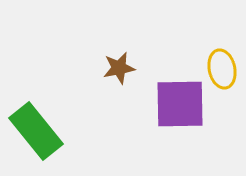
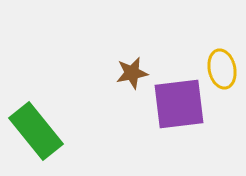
brown star: moved 13 px right, 5 px down
purple square: moved 1 px left; rotated 6 degrees counterclockwise
